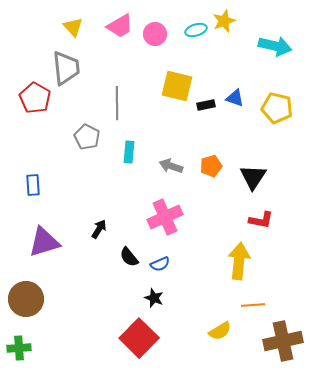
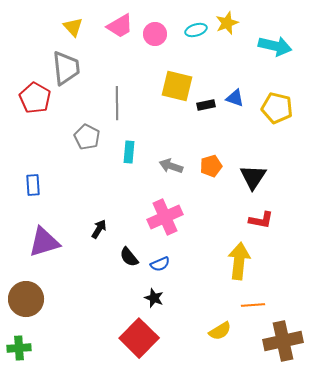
yellow star: moved 3 px right, 2 px down
